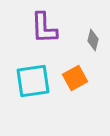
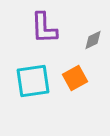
gray diamond: rotated 50 degrees clockwise
